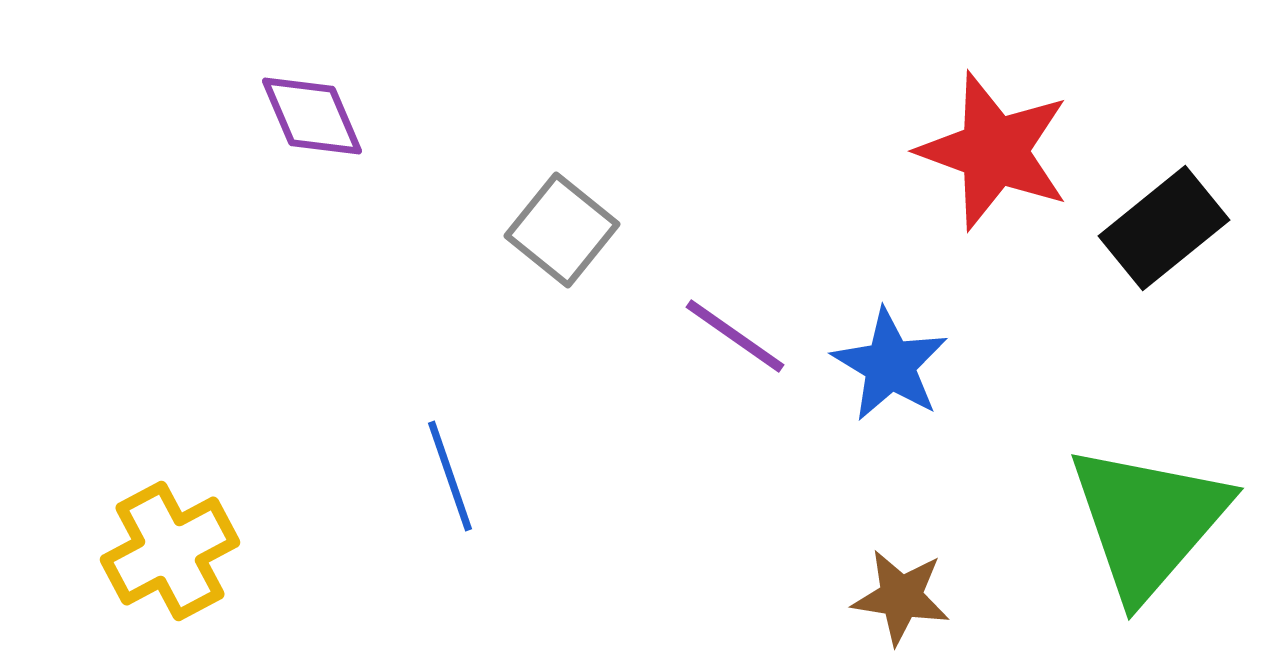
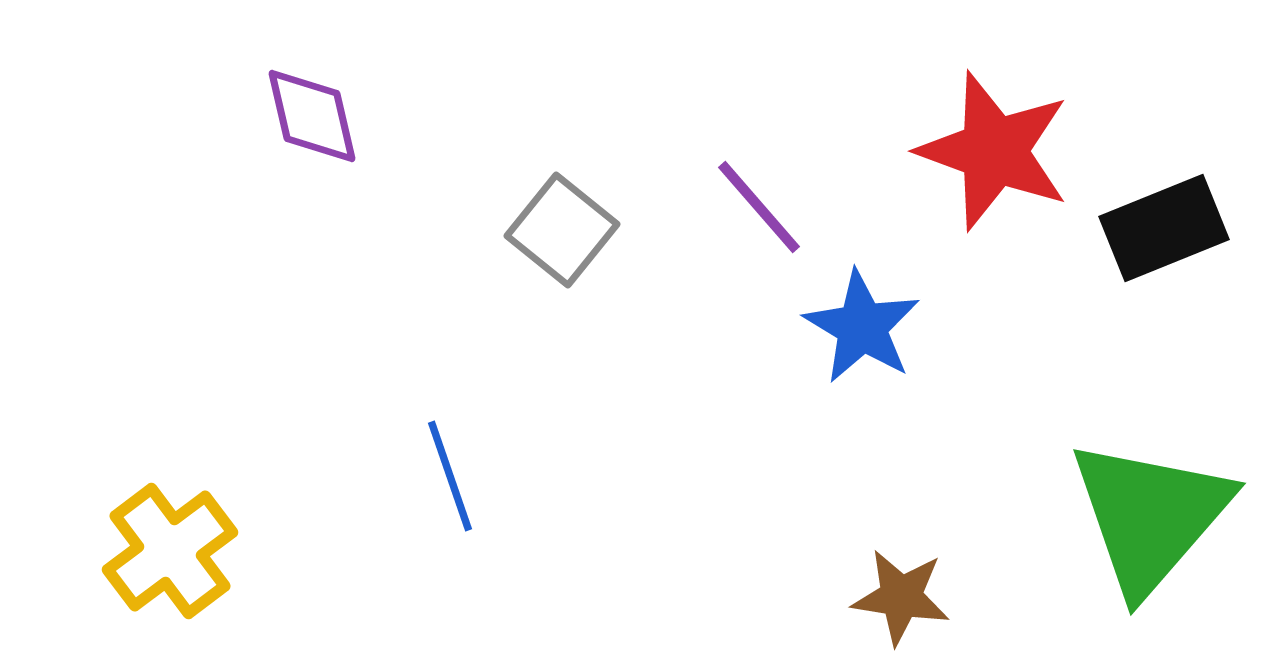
purple diamond: rotated 10 degrees clockwise
black rectangle: rotated 17 degrees clockwise
purple line: moved 24 px right, 129 px up; rotated 14 degrees clockwise
blue star: moved 28 px left, 38 px up
green triangle: moved 2 px right, 5 px up
yellow cross: rotated 9 degrees counterclockwise
